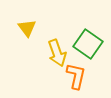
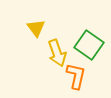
yellow triangle: moved 9 px right
green square: moved 1 px right, 1 px down
